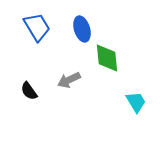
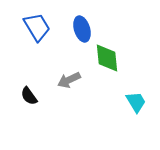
black semicircle: moved 5 px down
